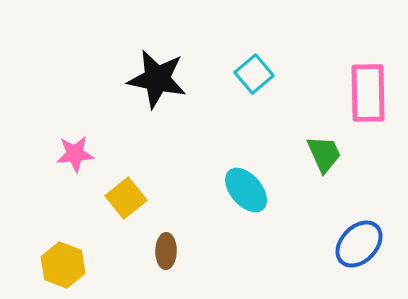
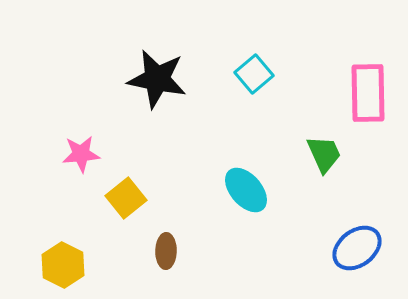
pink star: moved 6 px right
blue ellipse: moved 2 px left, 4 px down; rotated 9 degrees clockwise
yellow hexagon: rotated 6 degrees clockwise
